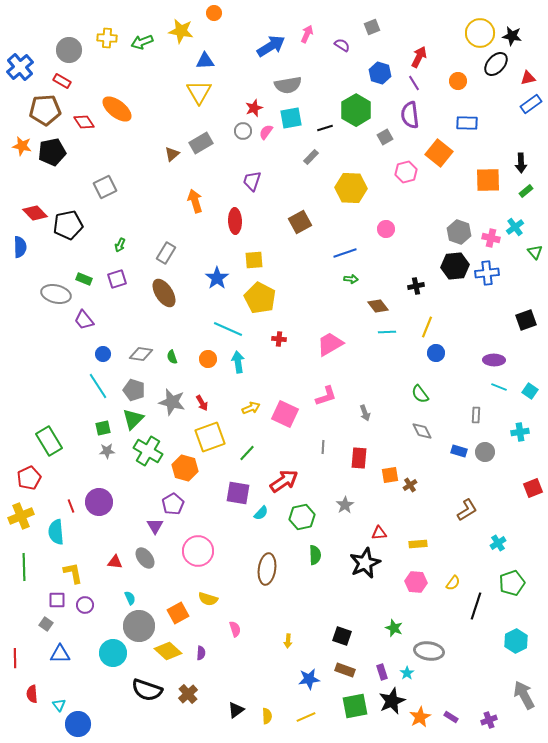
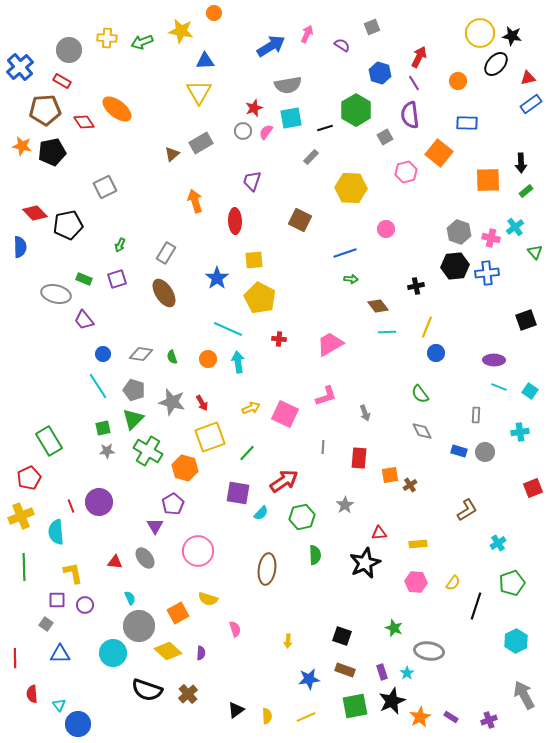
brown square at (300, 222): moved 2 px up; rotated 35 degrees counterclockwise
